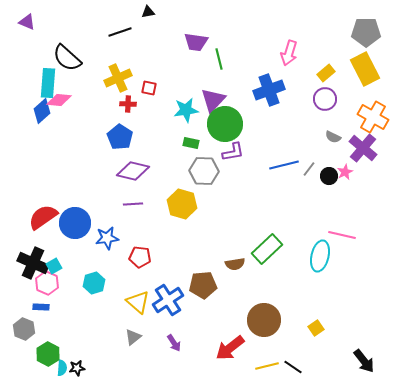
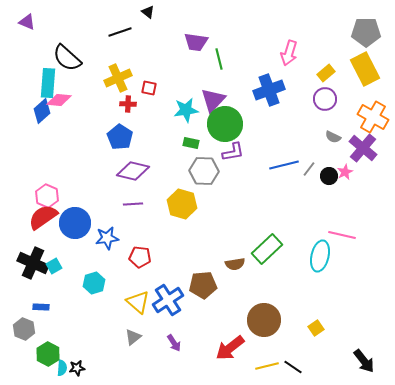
black triangle at (148, 12): rotated 48 degrees clockwise
pink hexagon at (47, 283): moved 87 px up
